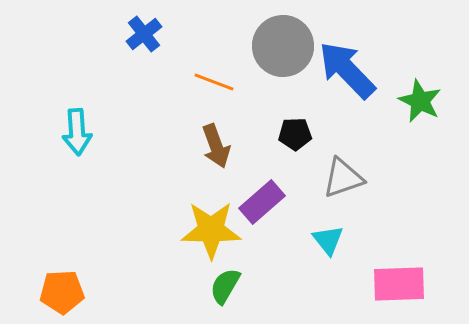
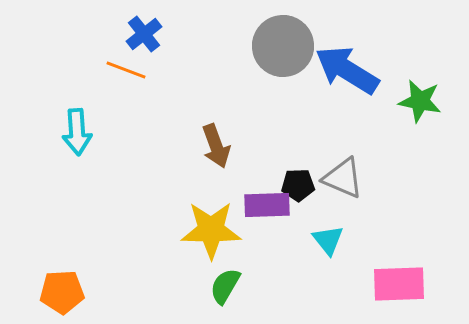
blue arrow: rotated 14 degrees counterclockwise
orange line: moved 88 px left, 12 px up
green star: rotated 15 degrees counterclockwise
black pentagon: moved 3 px right, 51 px down
gray triangle: rotated 42 degrees clockwise
purple rectangle: moved 5 px right, 3 px down; rotated 39 degrees clockwise
